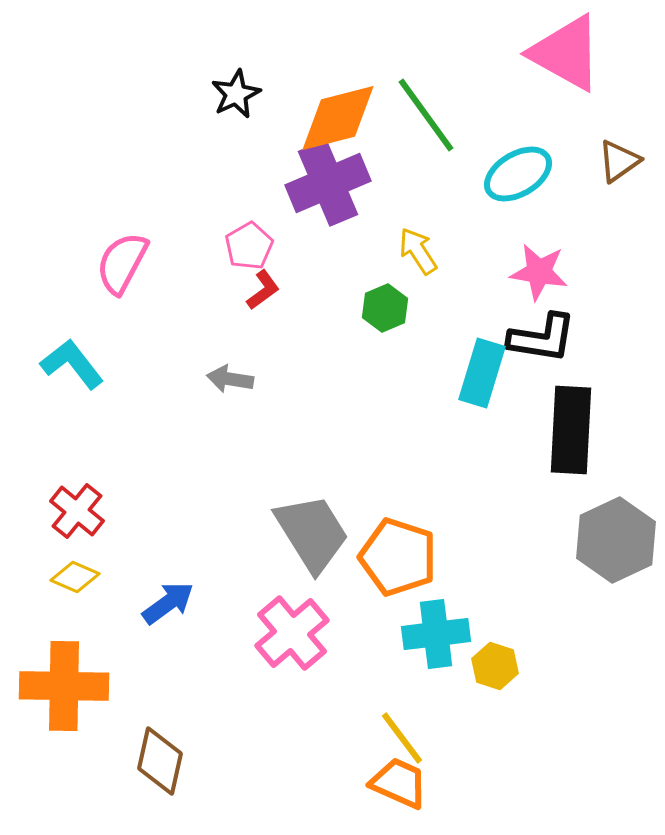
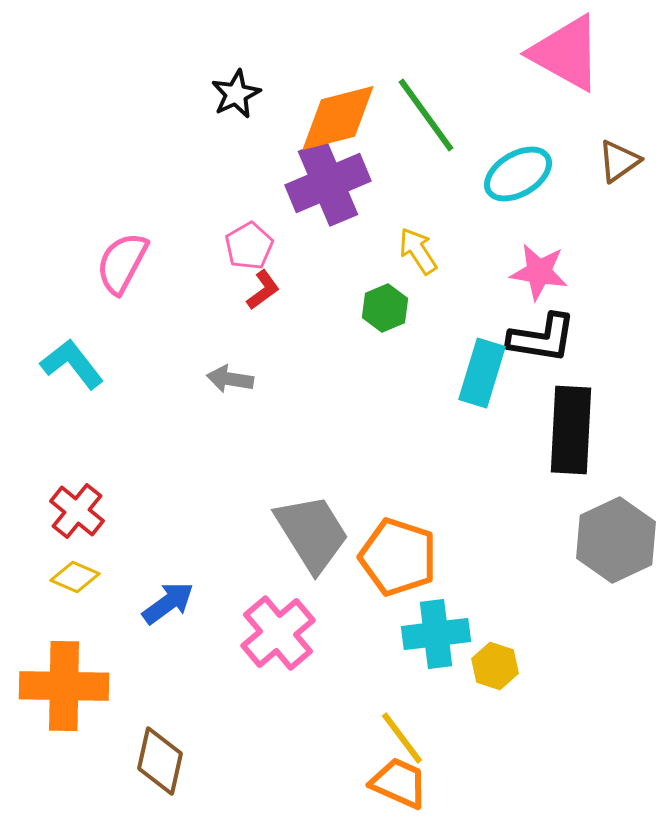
pink cross: moved 14 px left
